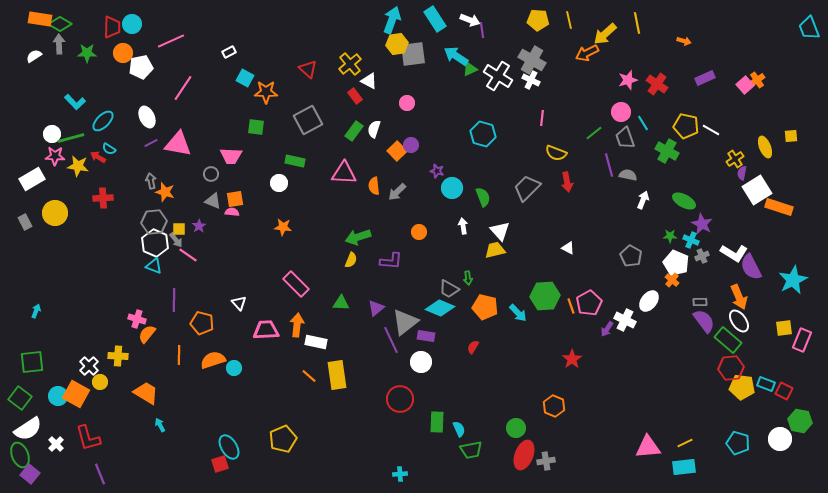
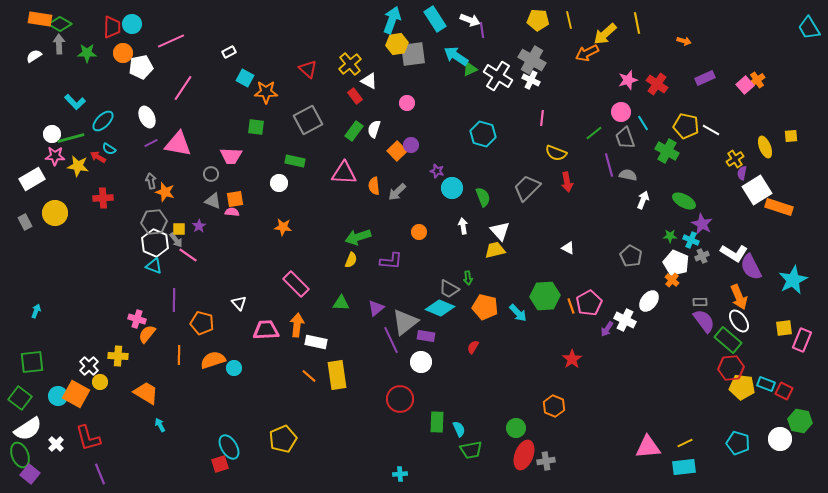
cyan trapezoid at (809, 28): rotated 10 degrees counterclockwise
